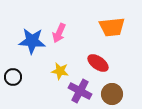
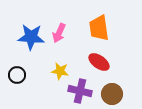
orange trapezoid: moved 13 px left, 1 px down; rotated 88 degrees clockwise
blue star: moved 1 px left, 4 px up
red ellipse: moved 1 px right, 1 px up
black circle: moved 4 px right, 2 px up
purple cross: rotated 15 degrees counterclockwise
